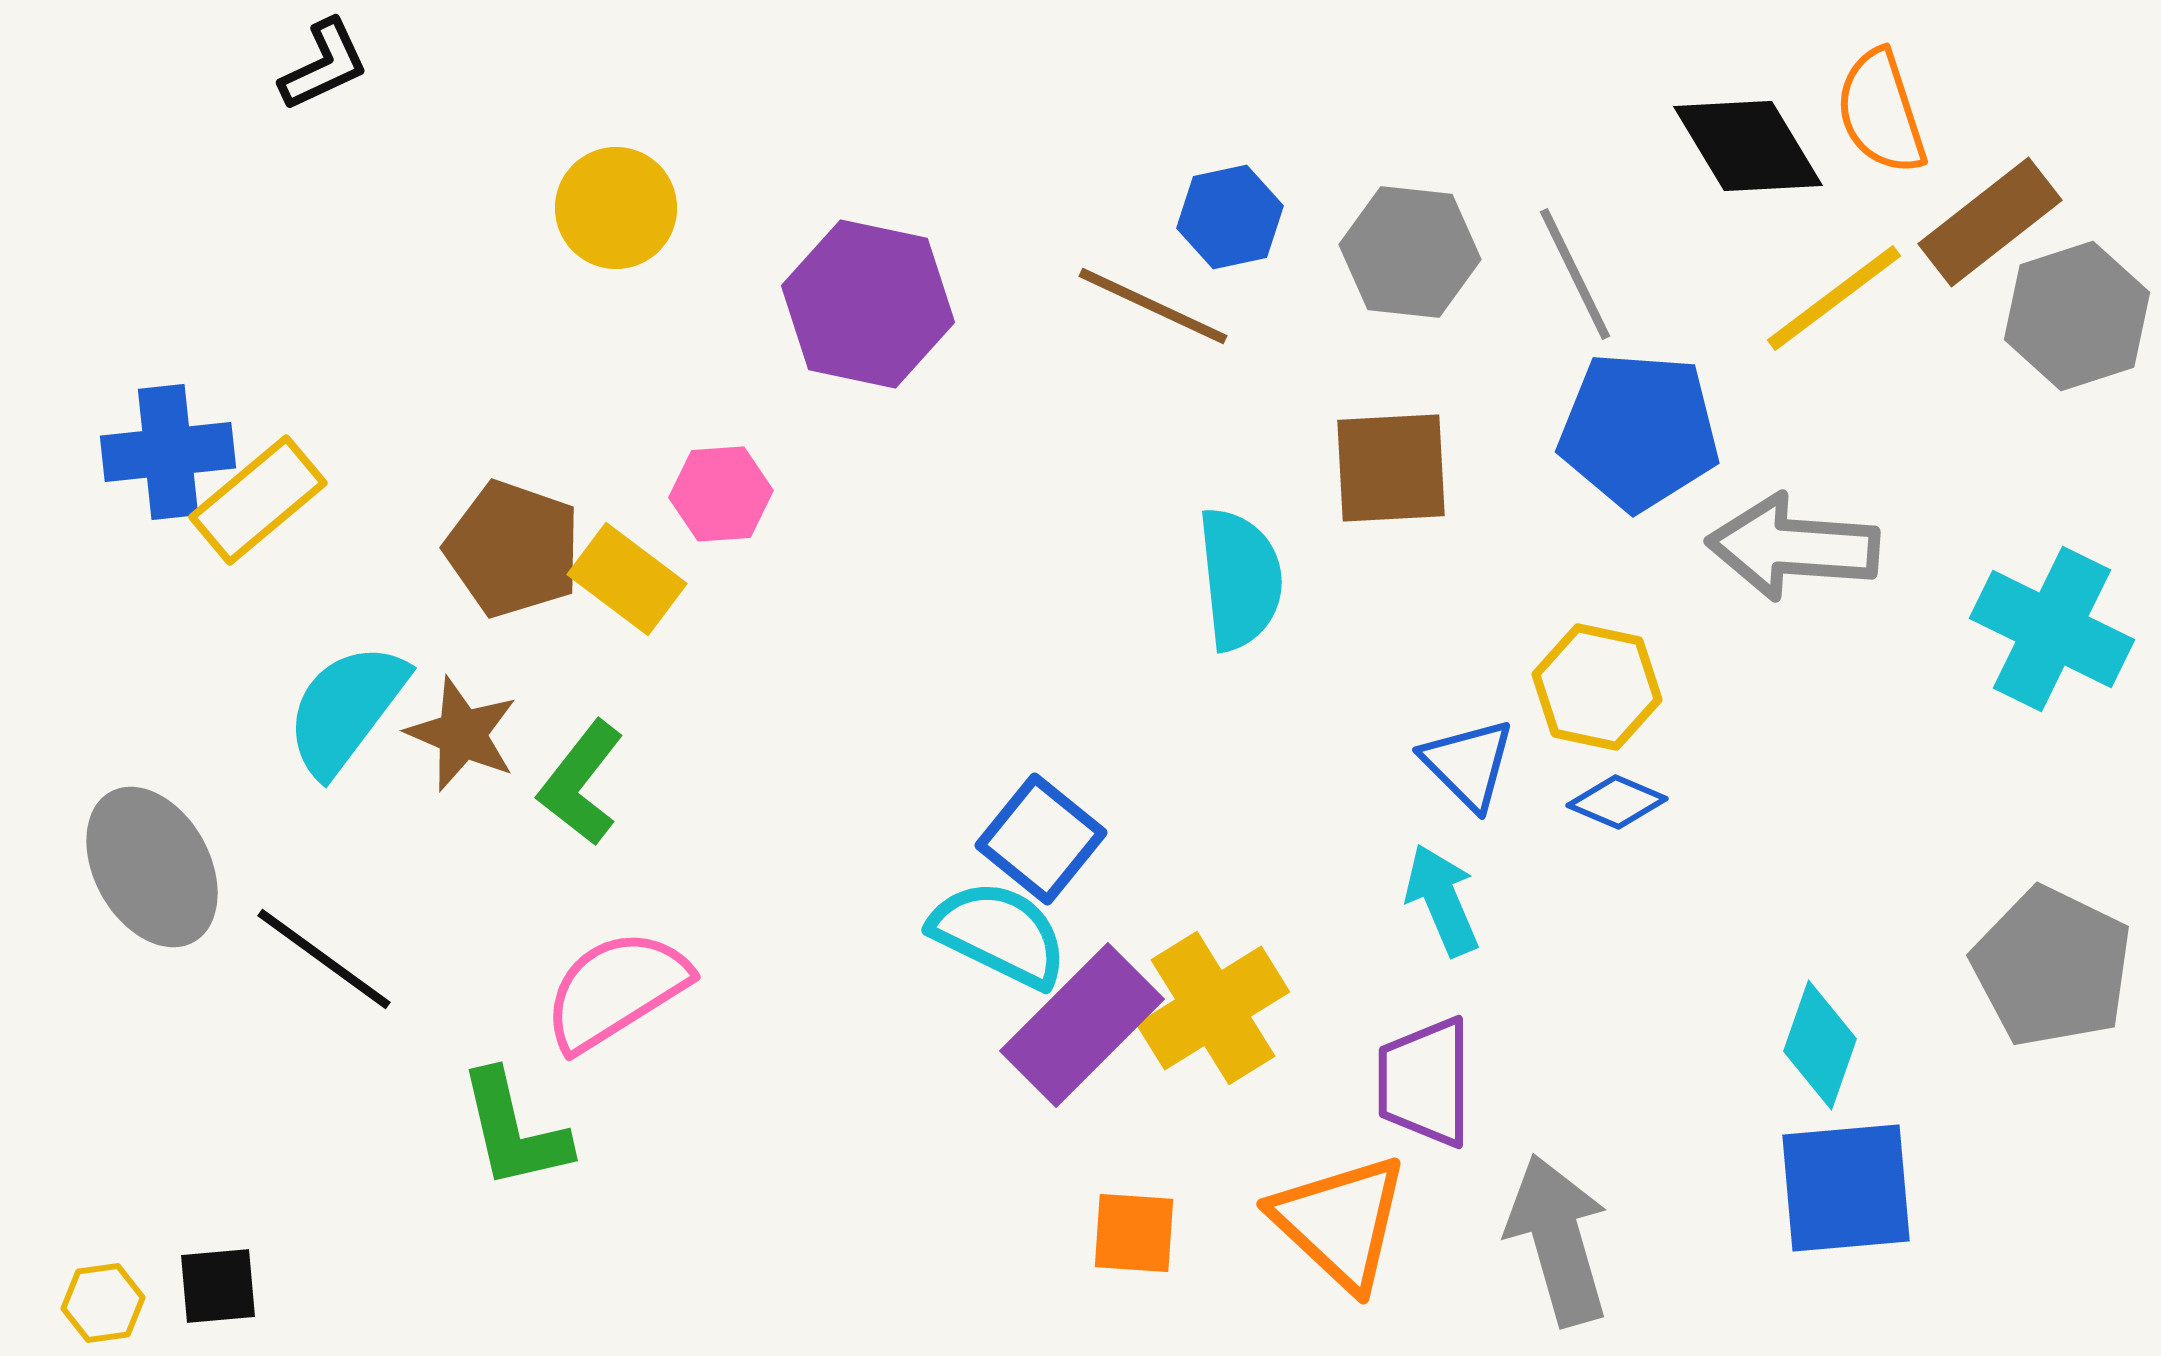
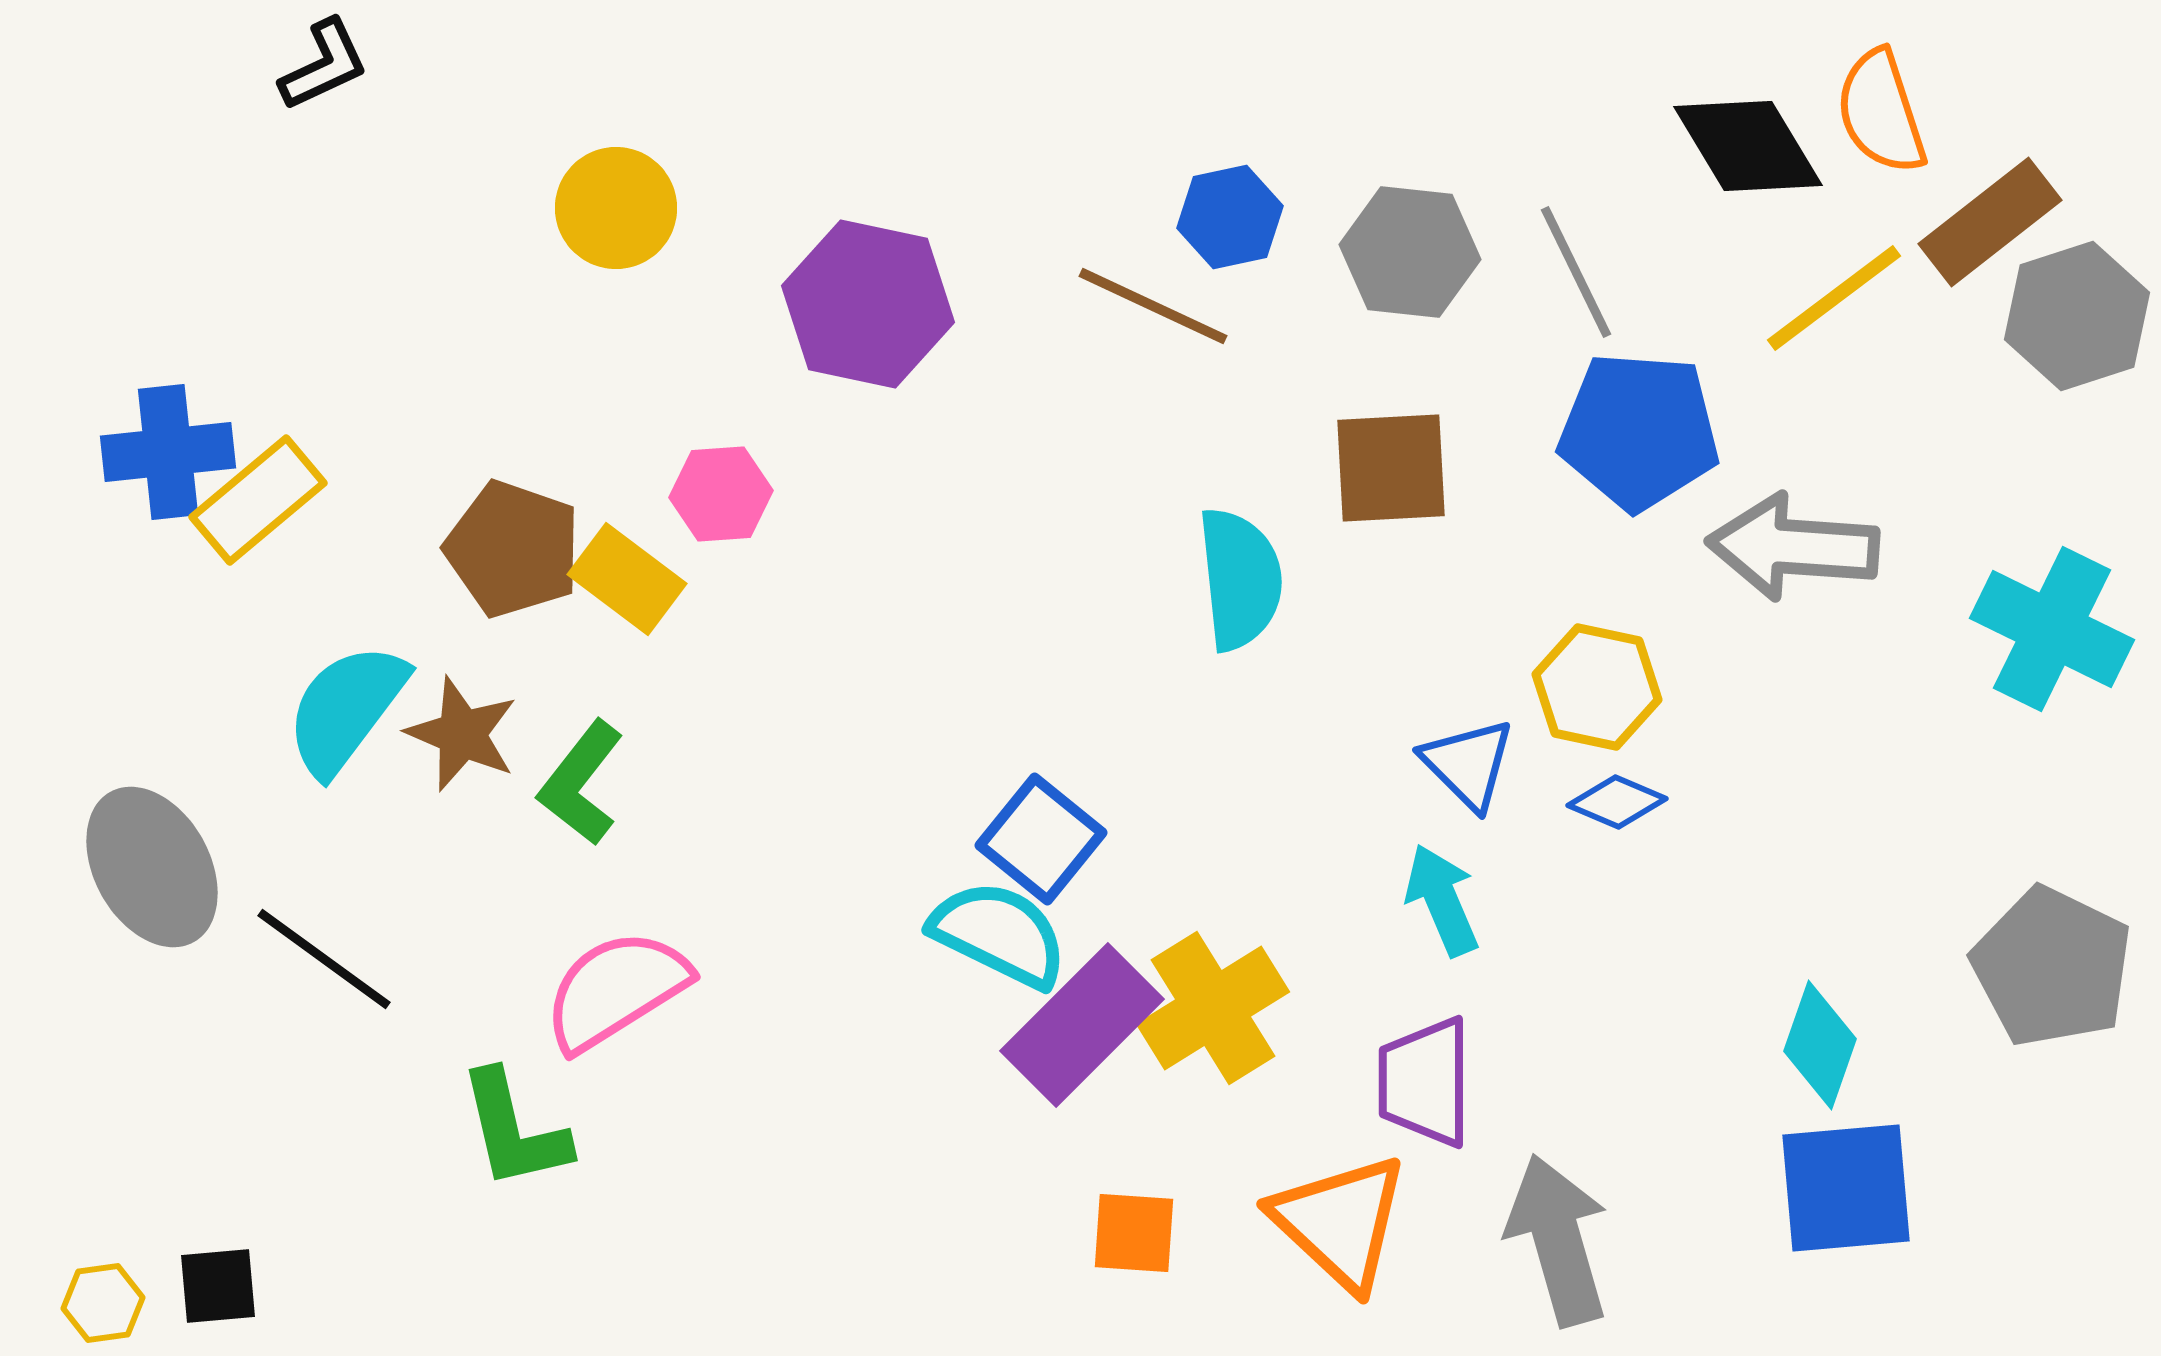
gray line at (1575, 274): moved 1 px right, 2 px up
